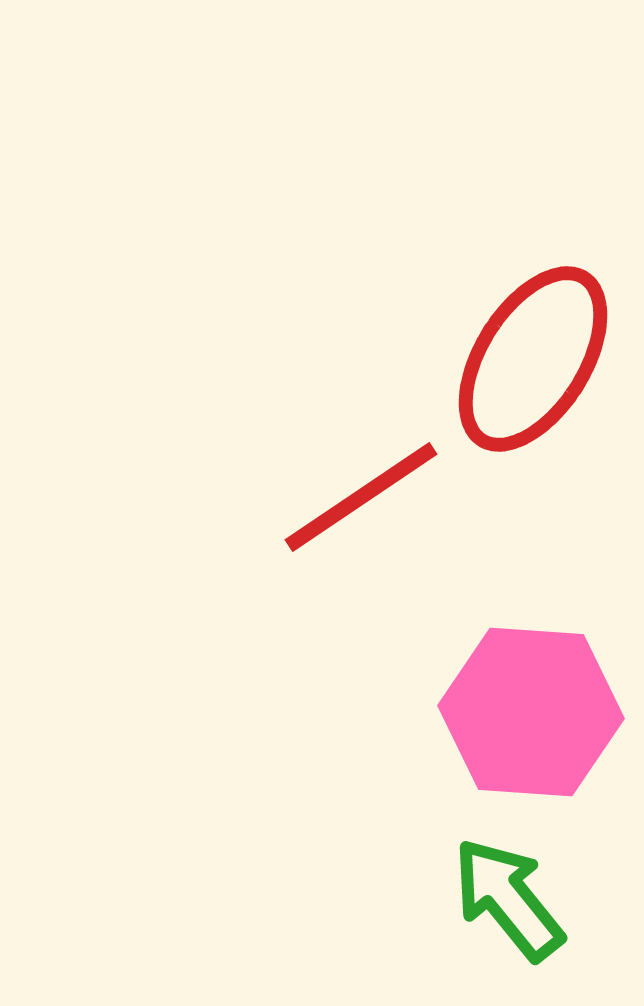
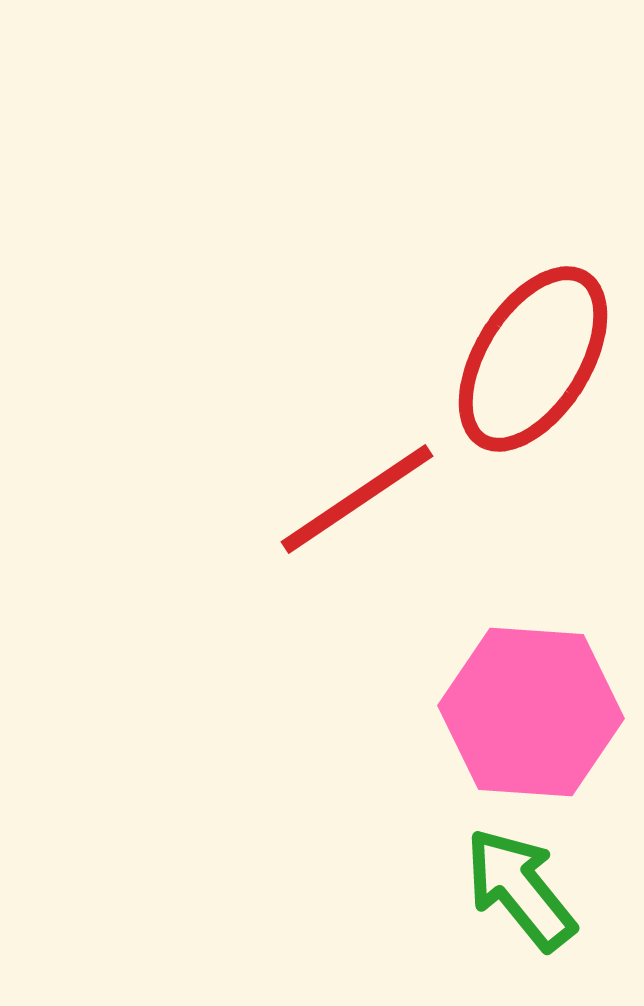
red line: moved 4 px left, 2 px down
green arrow: moved 12 px right, 10 px up
